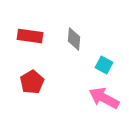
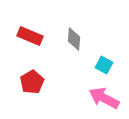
red rectangle: rotated 15 degrees clockwise
